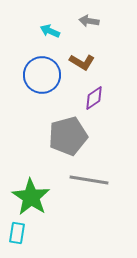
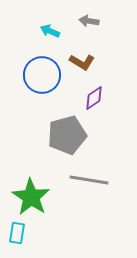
gray pentagon: moved 1 px left, 1 px up
